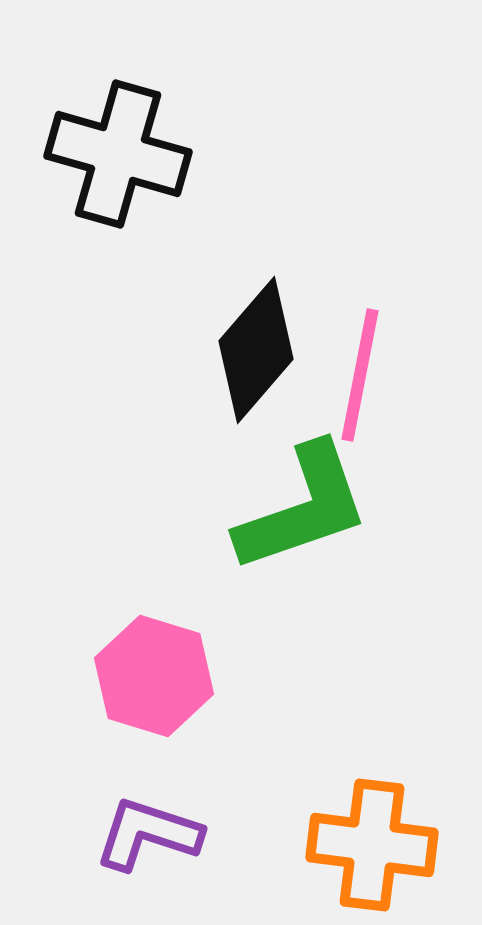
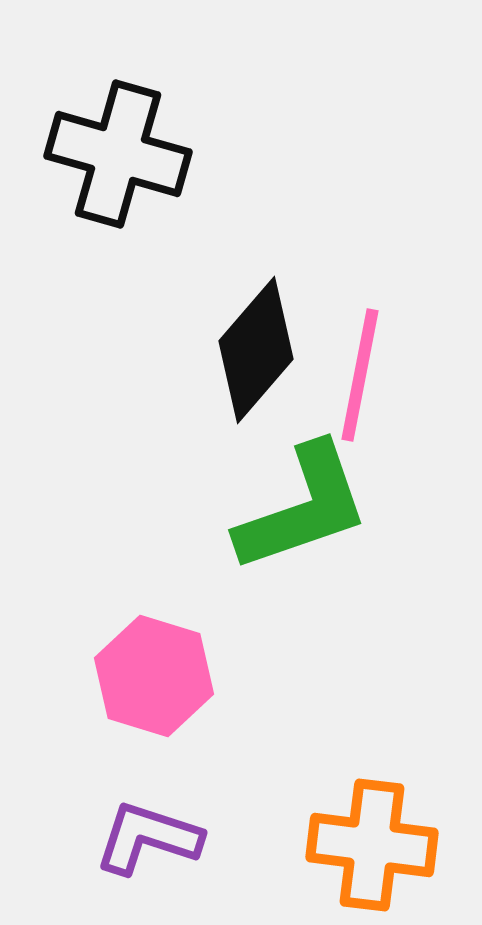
purple L-shape: moved 4 px down
